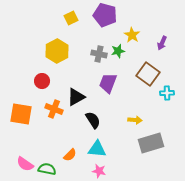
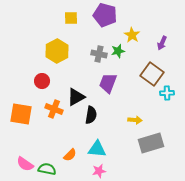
yellow square: rotated 24 degrees clockwise
brown square: moved 4 px right
black semicircle: moved 2 px left, 5 px up; rotated 42 degrees clockwise
pink star: rotated 24 degrees counterclockwise
